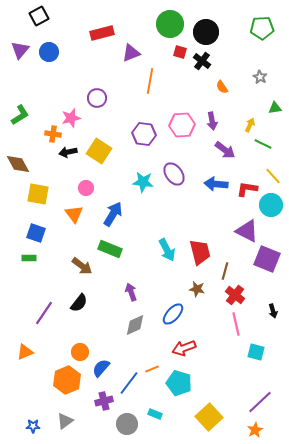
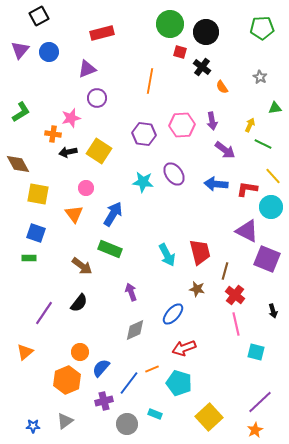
purple triangle at (131, 53): moved 44 px left, 16 px down
black cross at (202, 61): moved 6 px down
green L-shape at (20, 115): moved 1 px right, 3 px up
cyan circle at (271, 205): moved 2 px down
cyan arrow at (167, 250): moved 5 px down
gray diamond at (135, 325): moved 5 px down
orange triangle at (25, 352): rotated 18 degrees counterclockwise
